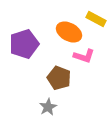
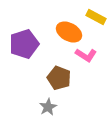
yellow rectangle: moved 2 px up
pink L-shape: moved 2 px right, 1 px up; rotated 15 degrees clockwise
